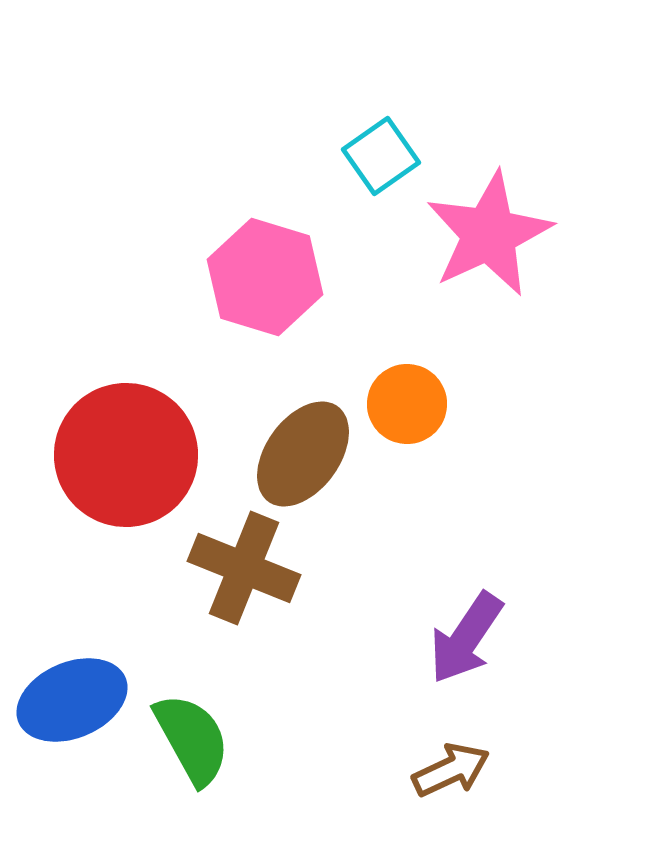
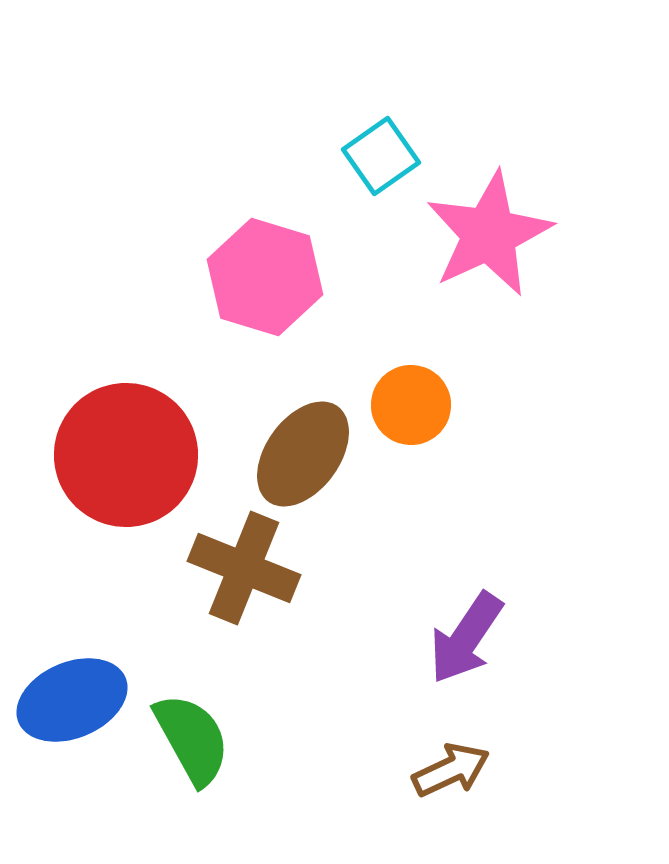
orange circle: moved 4 px right, 1 px down
